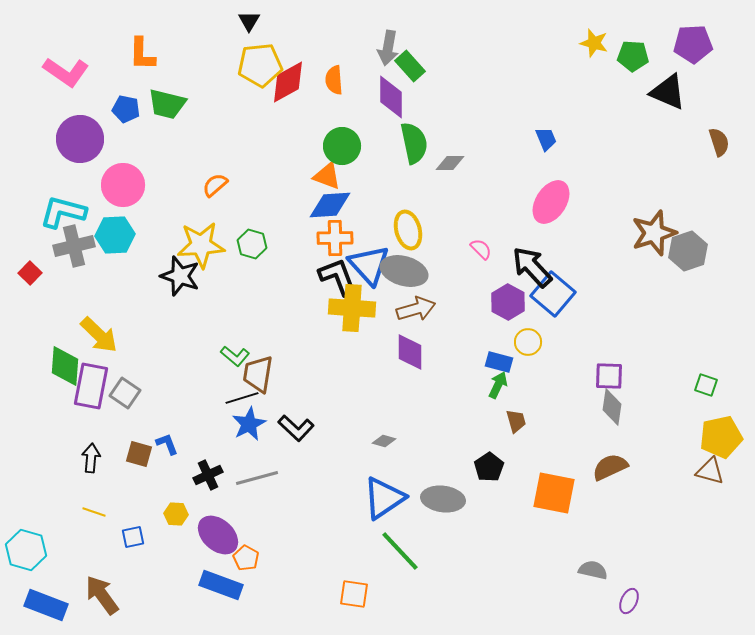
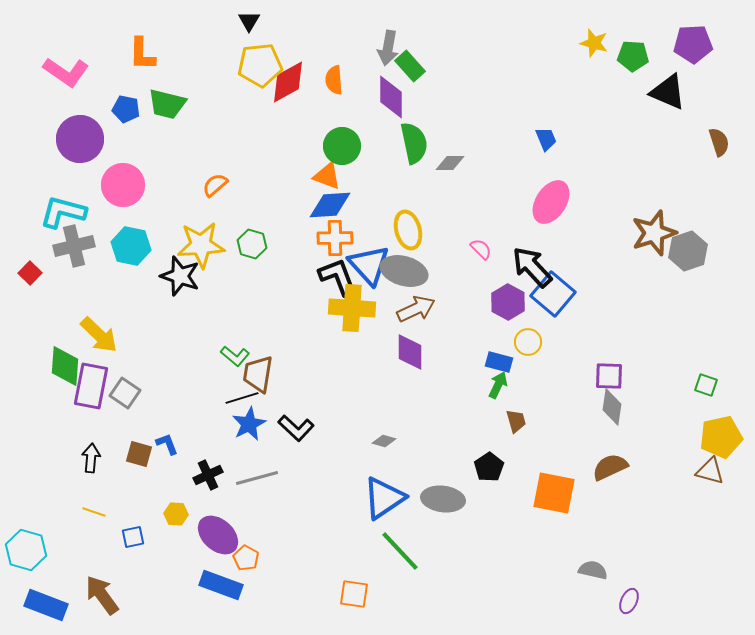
cyan hexagon at (115, 235): moved 16 px right, 11 px down; rotated 15 degrees clockwise
brown arrow at (416, 309): rotated 9 degrees counterclockwise
